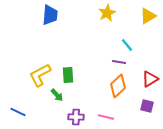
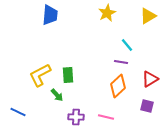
purple line: moved 2 px right
